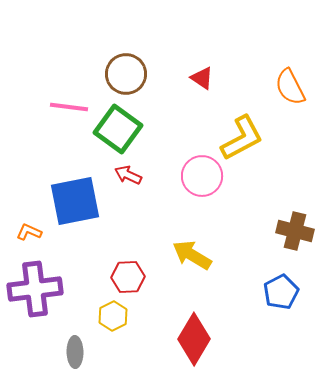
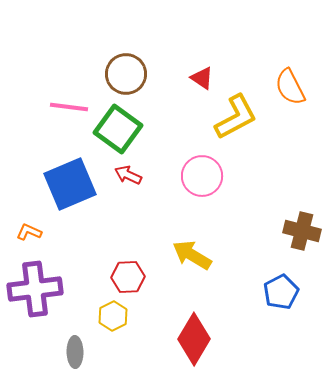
yellow L-shape: moved 6 px left, 21 px up
blue square: moved 5 px left, 17 px up; rotated 12 degrees counterclockwise
brown cross: moved 7 px right
